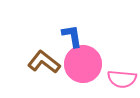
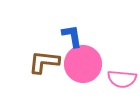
brown L-shape: rotated 32 degrees counterclockwise
